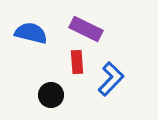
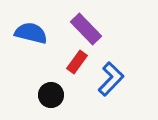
purple rectangle: rotated 20 degrees clockwise
red rectangle: rotated 40 degrees clockwise
